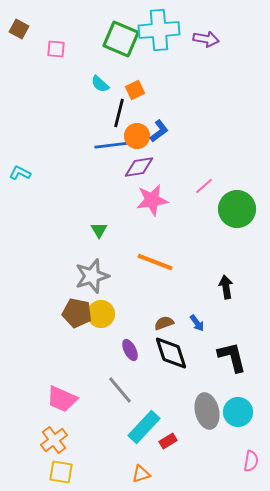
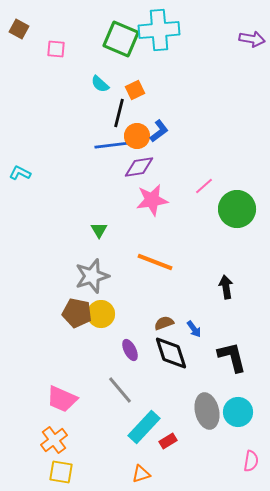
purple arrow: moved 46 px right
blue arrow: moved 3 px left, 6 px down
